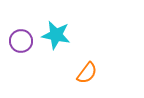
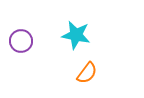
cyan star: moved 20 px right
